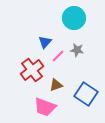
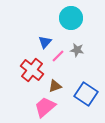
cyan circle: moved 3 px left
red cross: rotated 15 degrees counterclockwise
brown triangle: moved 1 px left, 1 px down
pink trapezoid: rotated 120 degrees clockwise
